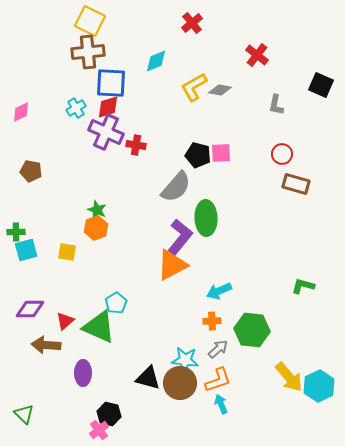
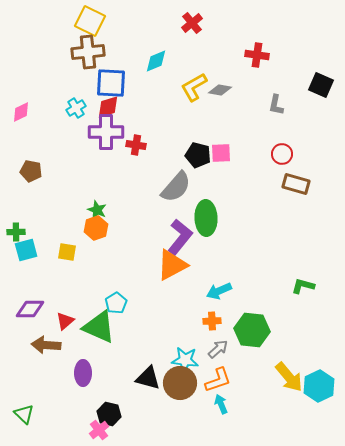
red cross at (257, 55): rotated 30 degrees counterclockwise
purple cross at (106, 132): rotated 24 degrees counterclockwise
